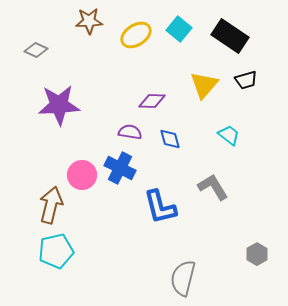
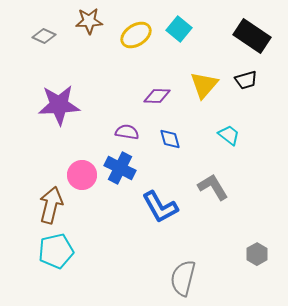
black rectangle: moved 22 px right
gray diamond: moved 8 px right, 14 px up
purple diamond: moved 5 px right, 5 px up
purple semicircle: moved 3 px left
blue L-shape: rotated 15 degrees counterclockwise
